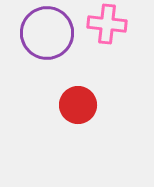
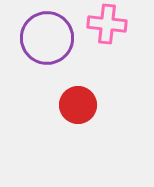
purple circle: moved 5 px down
